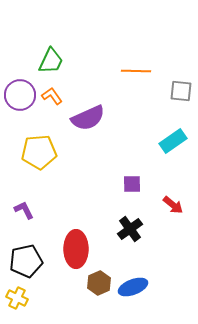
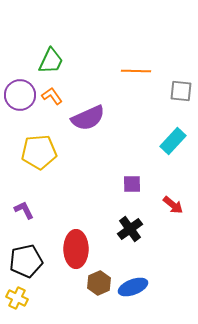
cyan rectangle: rotated 12 degrees counterclockwise
